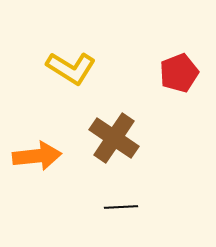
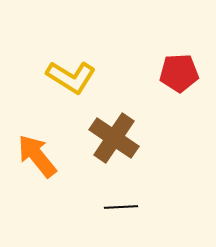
yellow L-shape: moved 9 px down
red pentagon: rotated 18 degrees clockwise
orange arrow: rotated 123 degrees counterclockwise
